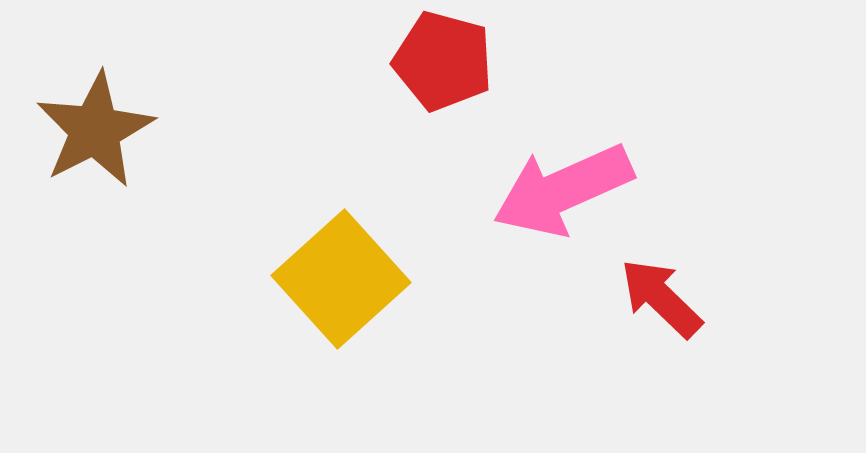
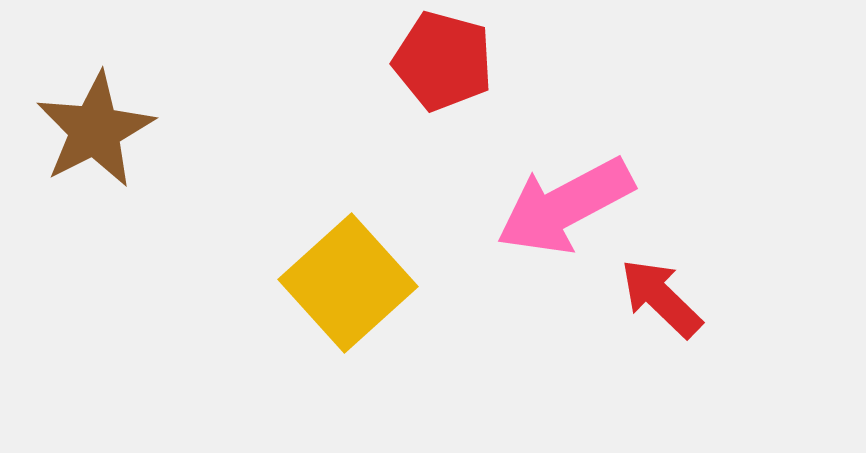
pink arrow: moved 2 px right, 16 px down; rotated 4 degrees counterclockwise
yellow square: moved 7 px right, 4 px down
